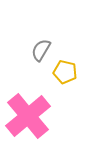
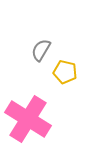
pink cross: moved 3 px down; rotated 18 degrees counterclockwise
